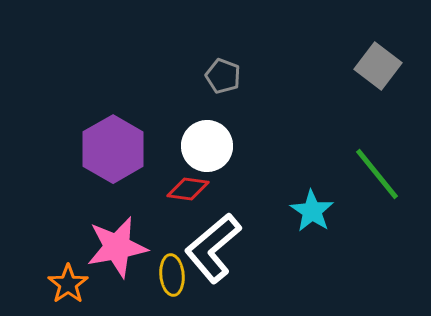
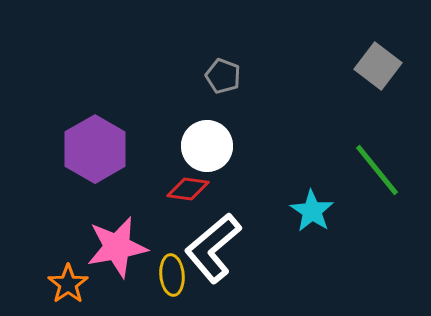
purple hexagon: moved 18 px left
green line: moved 4 px up
